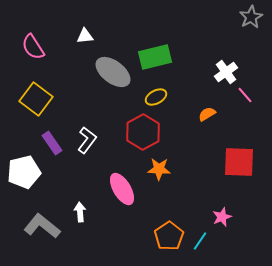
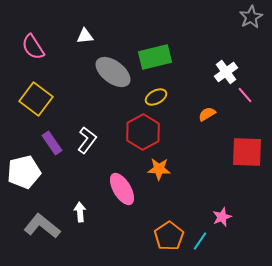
red square: moved 8 px right, 10 px up
